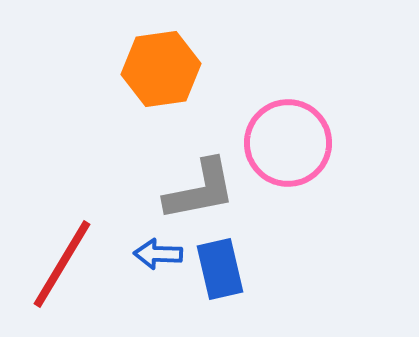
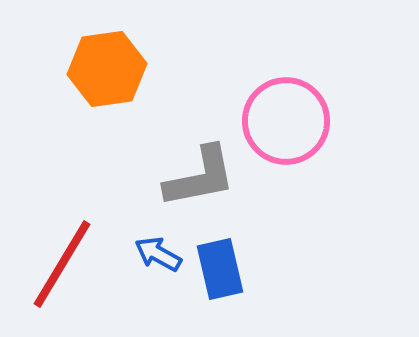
orange hexagon: moved 54 px left
pink circle: moved 2 px left, 22 px up
gray L-shape: moved 13 px up
blue arrow: rotated 27 degrees clockwise
